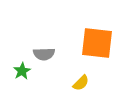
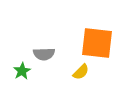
yellow semicircle: moved 11 px up
